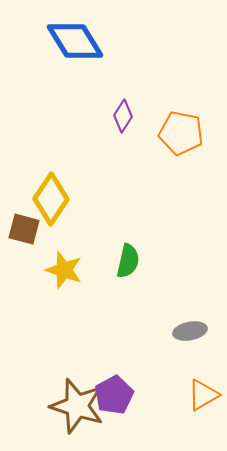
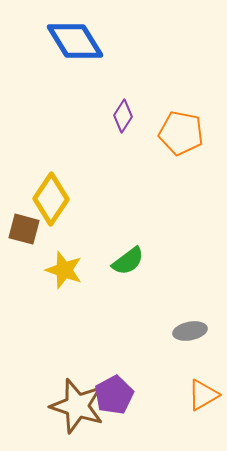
green semicircle: rotated 40 degrees clockwise
